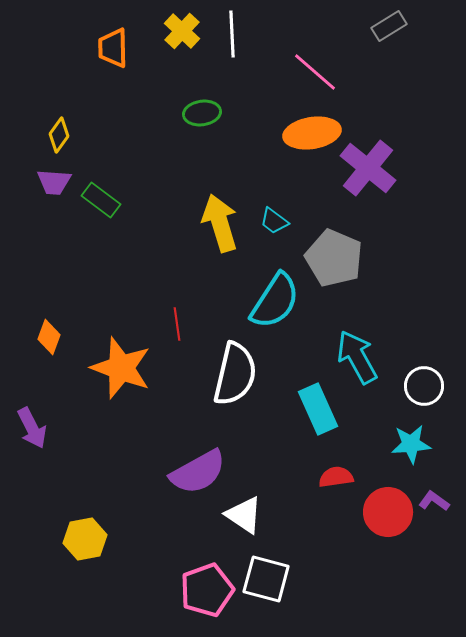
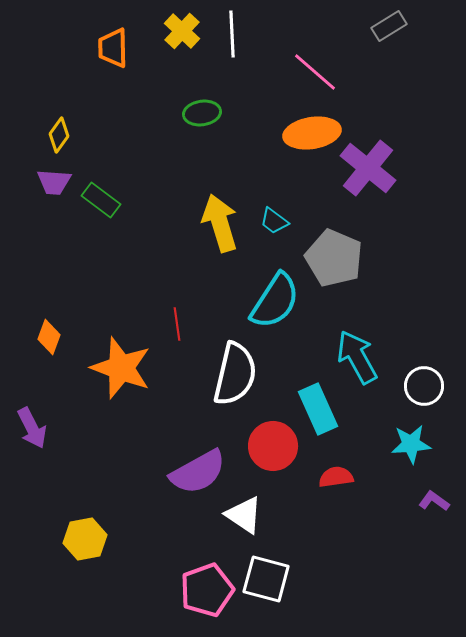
red circle: moved 115 px left, 66 px up
